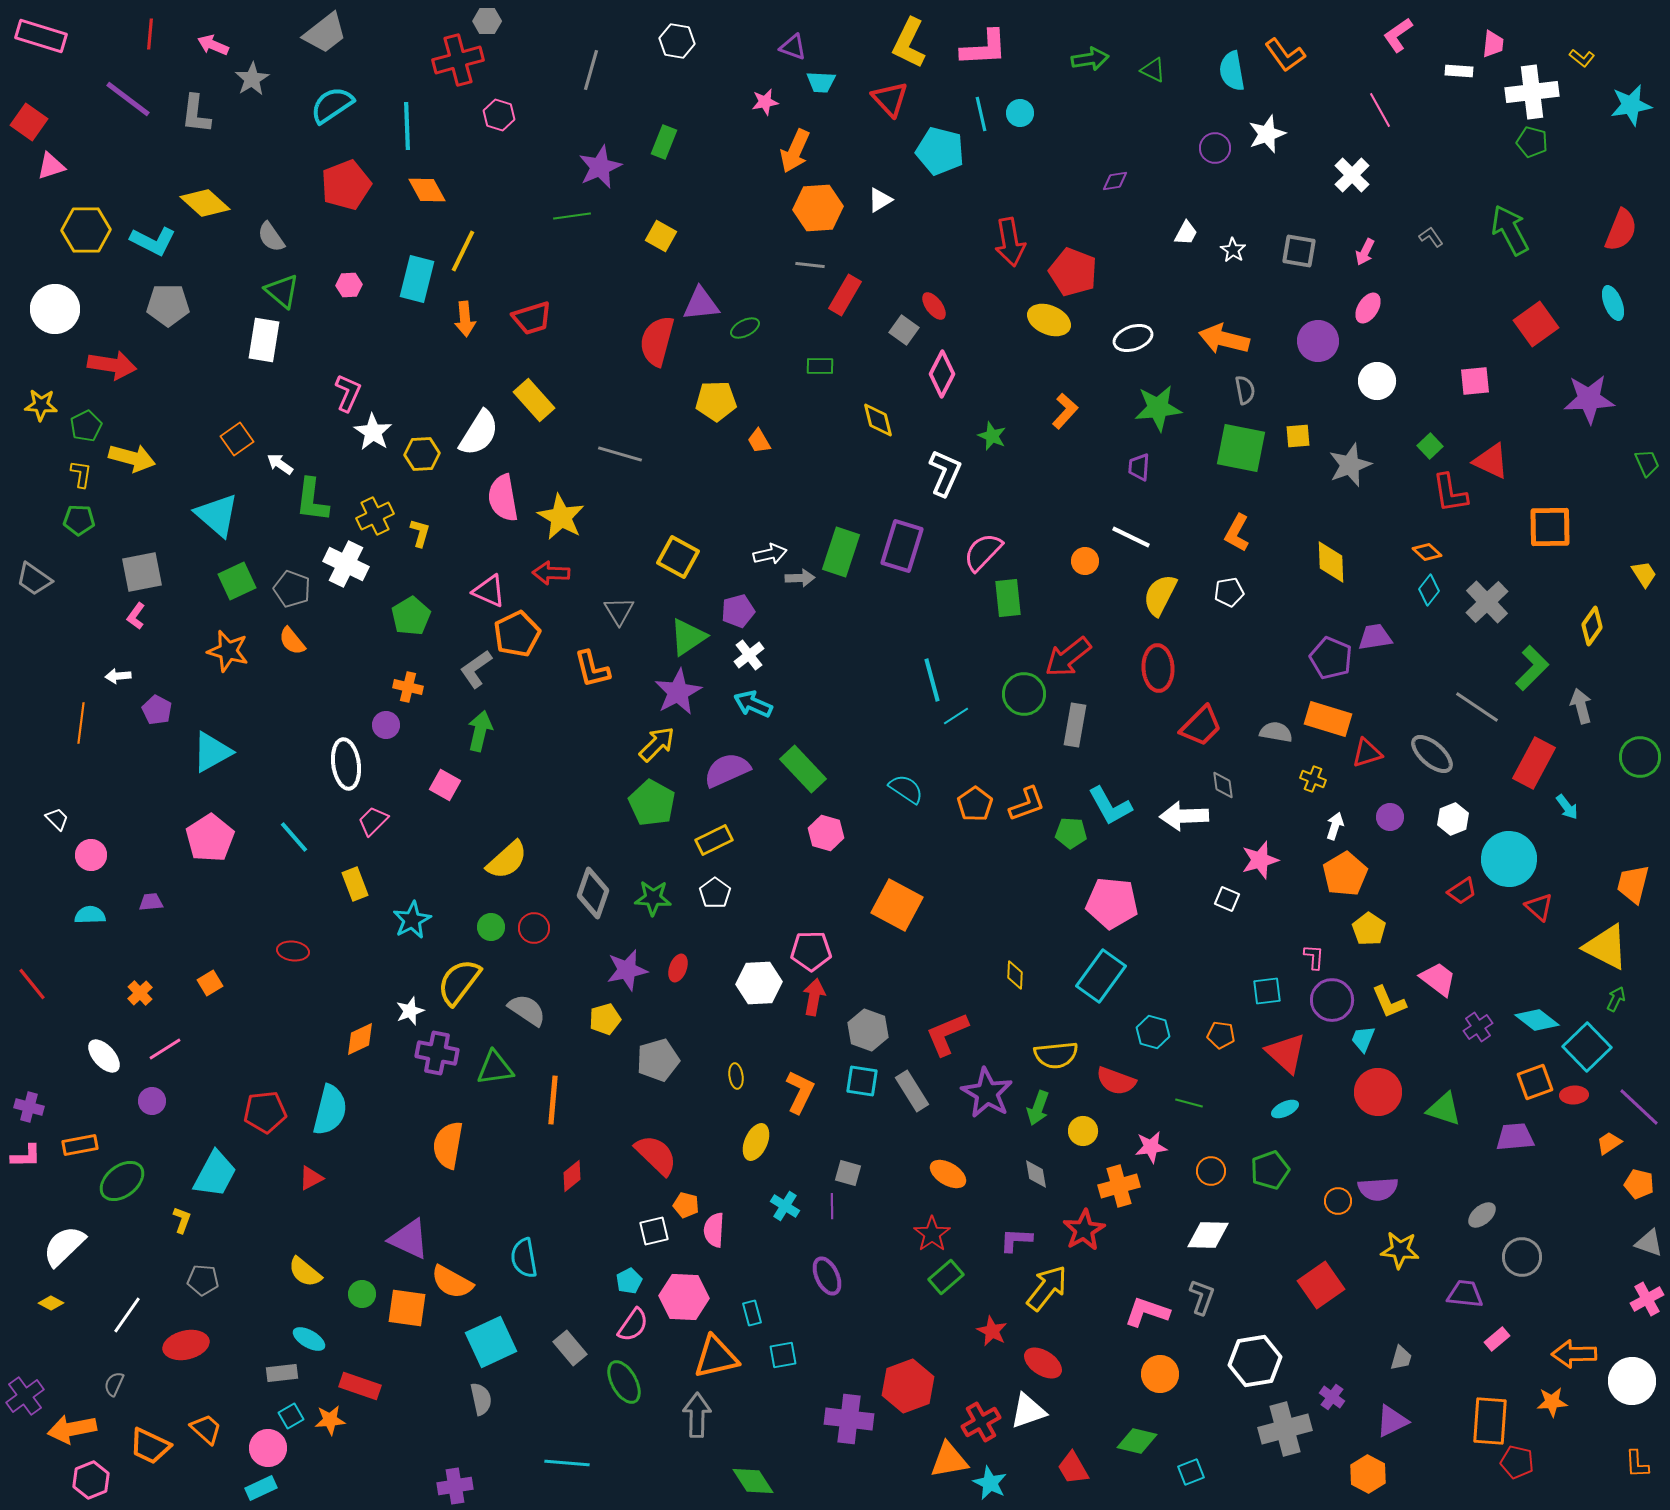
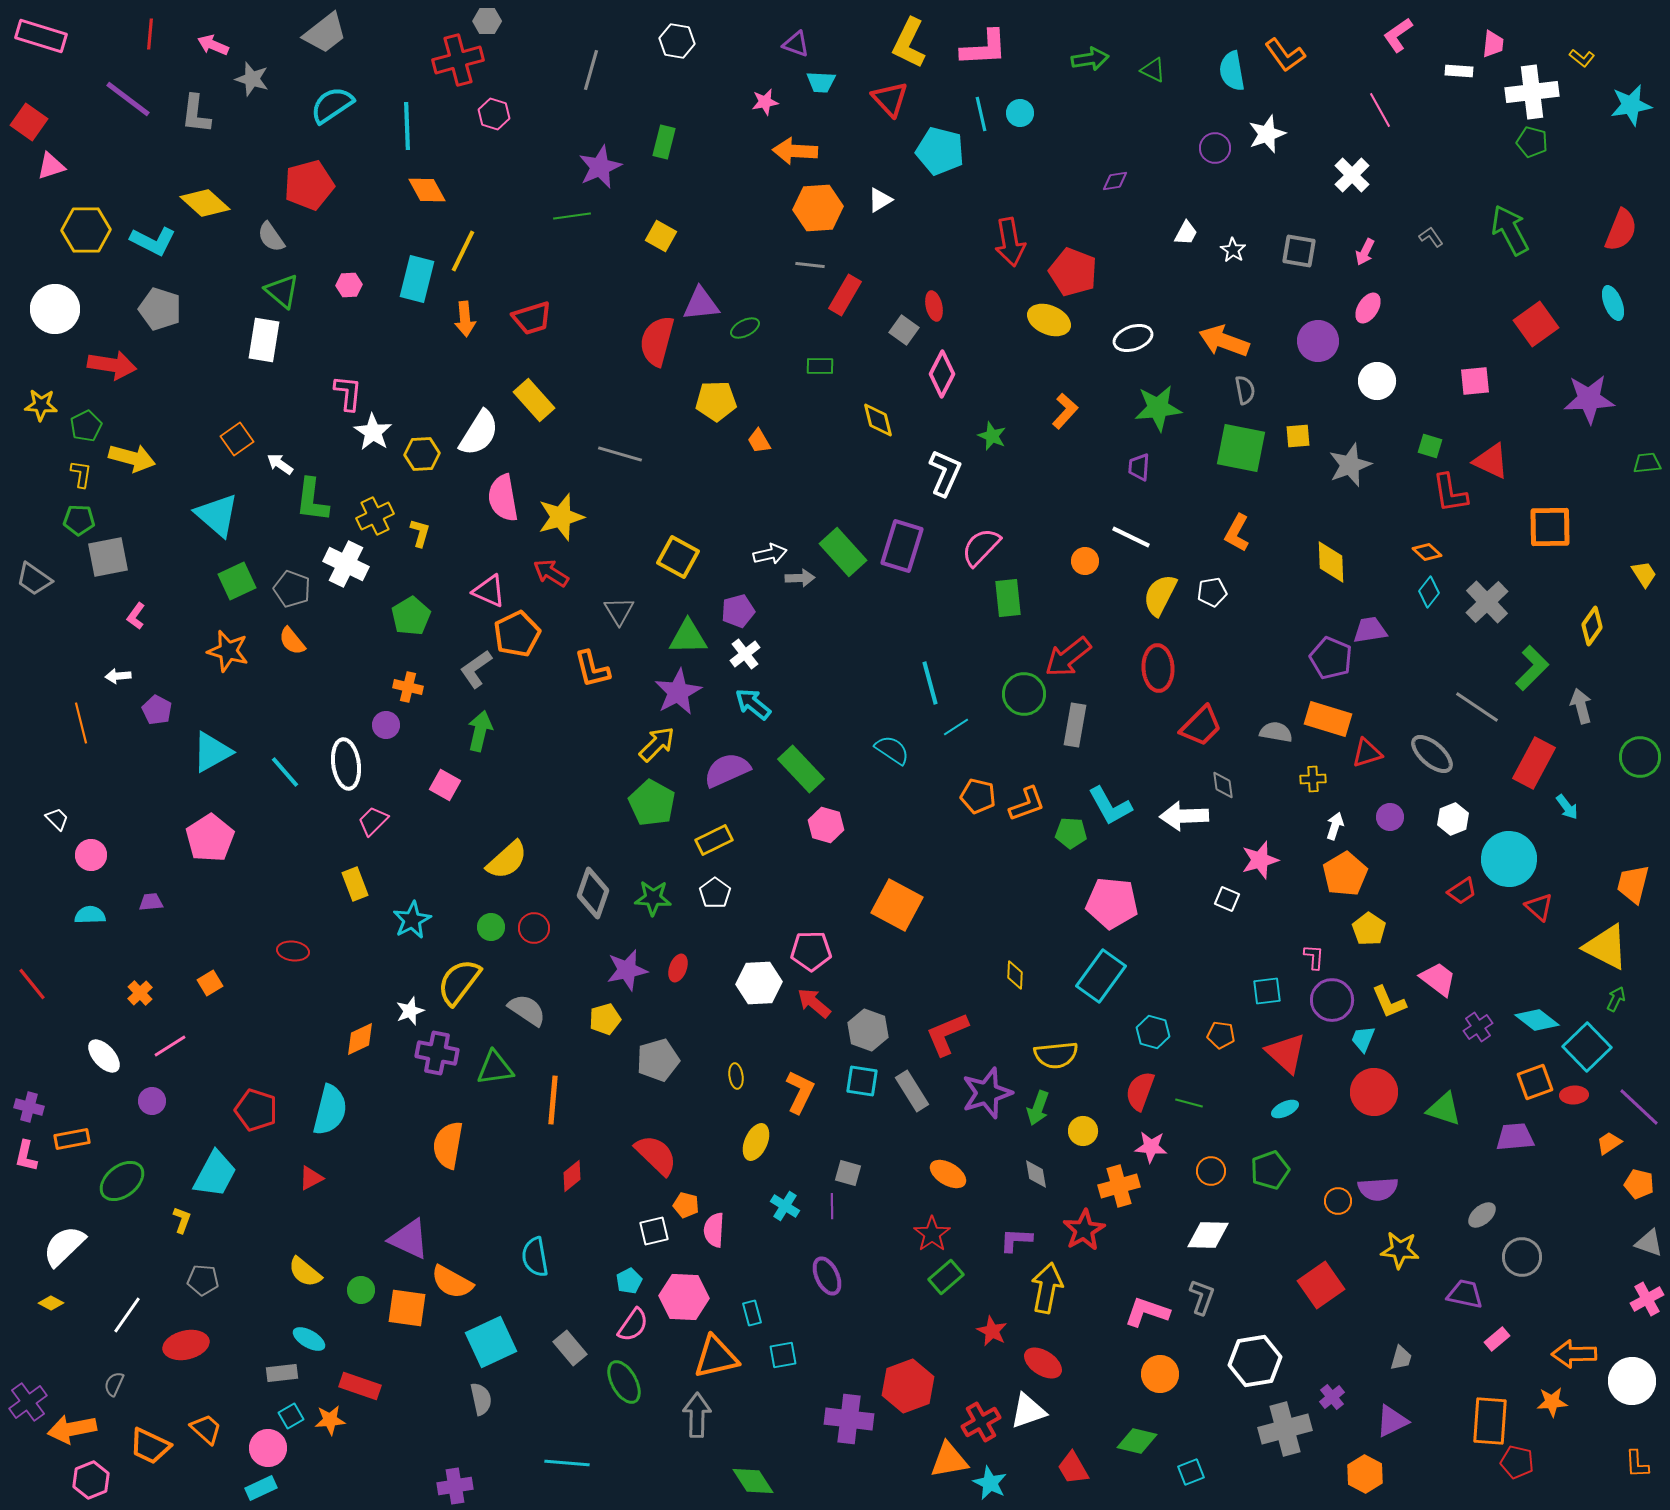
purple triangle at (793, 47): moved 3 px right, 3 px up
gray star at (252, 79): rotated 24 degrees counterclockwise
pink hexagon at (499, 115): moved 5 px left, 1 px up
green rectangle at (664, 142): rotated 8 degrees counterclockwise
orange arrow at (795, 151): rotated 69 degrees clockwise
red pentagon at (346, 185): moved 37 px left; rotated 6 degrees clockwise
gray pentagon at (168, 305): moved 8 px left, 4 px down; rotated 18 degrees clockwise
red ellipse at (934, 306): rotated 24 degrees clockwise
orange arrow at (1224, 339): moved 2 px down; rotated 6 degrees clockwise
pink L-shape at (348, 393): rotated 18 degrees counterclockwise
green square at (1430, 446): rotated 30 degrees counterclockwise
green trapezoid at (1647, 463): rotated 72 degrees counterclockwise
yellow star at (561, 517): rotated 27 degrees clockwise
green rectangle at (841, 552): moved 2 px right; rotated 60 degrees counterclockwise
pink semicircle at (983, 552): moved 2 px left, 5 px up
gray square at (142, 572): moved 34 px left, 15 px up
red arrow at (551, 573): rotated 30 degrees clockwise
cyan diamond at (1429, 590): moved 2 px down
white pentagon at (1229, 592): moved 17 px left
green triangle at (688, 637): rotated 33 degrees clockwise
purple trapezoid at (1375, 637): moved 5 px left, 7 px up
white cross at (749, 655): moved 4 px left, 1 px up
cyan line at (932, 680): moved 2 px left, 3 px down
cyan arrow at (753, 704): rotated 15 degrees clockwise
cyan line at (956, 716): moved 11 px down
orange line at (81, 723): rotated 21 degrees counterclockwise
green rectangle at (803, 769): moved 2 px left
yellow cross at (1313, 779): rotated 25 degrees counterclockwise
cyan semicircle at (906, 789): moved 14 px left, 39 px up
orange pentagon at (975, 804): moved 3 px right, 8 px up; rotated 24 degrees counterclockwise
pink hexagon at (826, 833): moved 8 px up
cyan line at (294, 837): moved 9 px left, 65 px up
red arrow at (814, 997): moved 6 px down; rotated 60 degrees counterclockwise
pink line at (165, 1049): moved 5 px right, 3 px up
red semicircle at (1116, 1081): moved 24 px right, 10 px down; rotated 90 degrees clockwise
red circle at (1378, 1092): moved 4 px left
purple star at (987, 1093): rotated 24 degrees clockwise
red pentagon at (265, 1112): moved 9 px left, 2 px up; rotated 24 degrees clockwise
orange rectangle at (80, 1145): moved 8 px left, 6 px up
pink star at (1151, 1147): rotated 12 degrees clockwise
pink L-shape at (26, 1156): rotated 104 degrees clockwise
cyan semicircle at (524, 1258): moved 11 px right, 1 px up
yellow arrow at (1047, 1288): rotated 27 degrees counterclockwise
green circle at (362, 1294): moved 1 px left, 4 px up
purple trapezoid at (1465, 1294): rotated 6 degrees clockwise
purple cross at (25, 1396): moved 3 px right, 6 px down
purple cross at (1332, 1397): rotated 15 degrees clockwise
orange hexagon at (1368, 1474): moved 3 px left
